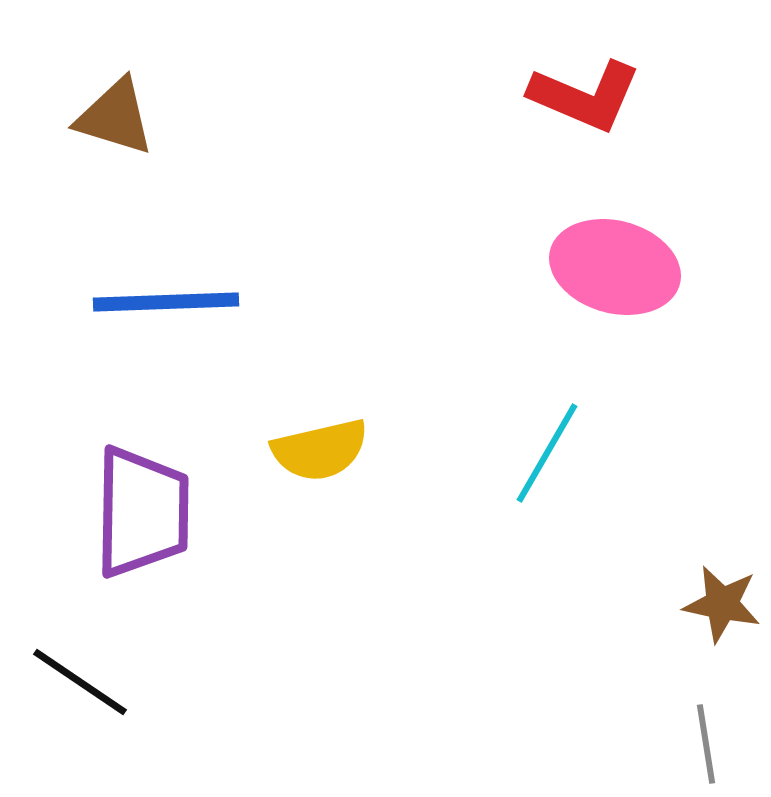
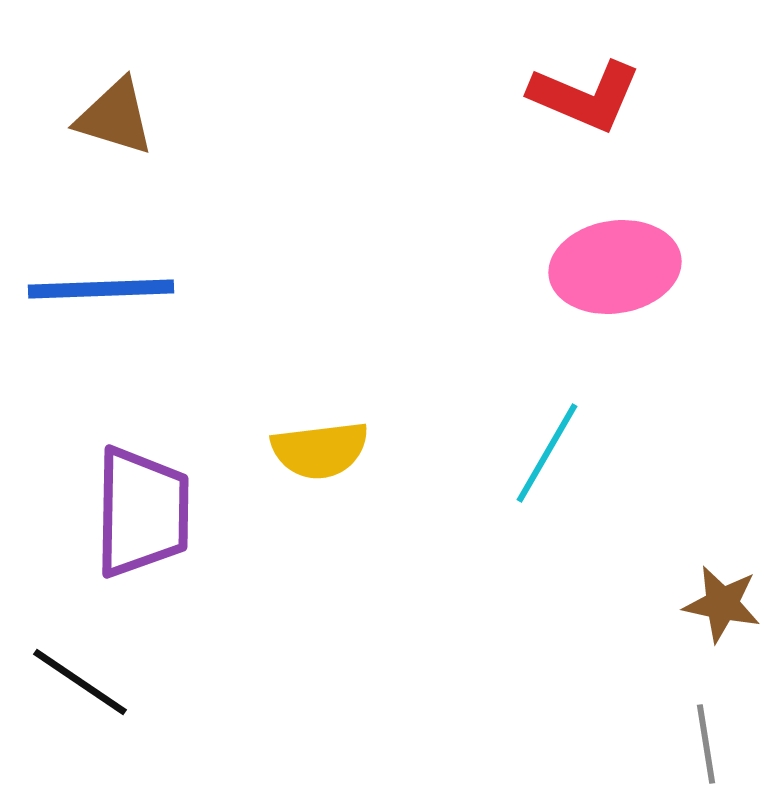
pink ellipse: rotated 24 degrees counterclockwise
blue line: moved 65 px left, 13 px up
yellow semicircle: rotated 6 degrees clockwise
